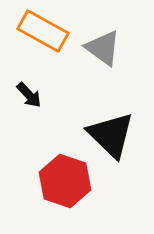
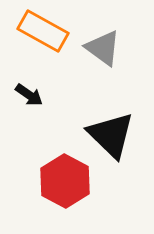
black arrow: rotated 12 degrees counterclockwise
red hexagon: rotated 9 degrees clockwise
